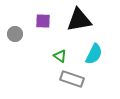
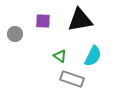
black triangle: moved 1 px right
cyan semicircle: moved 1 px left, 2 px down
